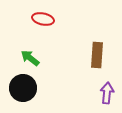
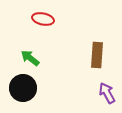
purple arrow: rotated 35 degrees counterclockwise
